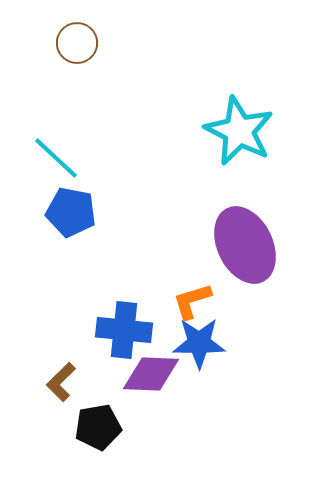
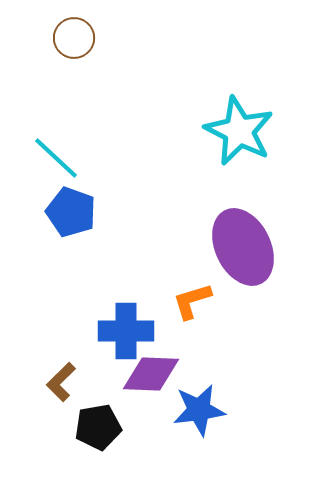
brown circle: moved 3 px left, 5 px up
blue pentagon: rotated 9 degrees clockwise
purple ellipse: moved 2 px left, 2 px down
blue cross: moved 2 px right, 1 px down; rotated 6 degrees counterclockwise
blue star: moved 67 px down; rotated 8 degrees counterclockwise
